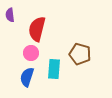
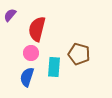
purple semicircle: rotated 48 degrees clockwise
brown pentagon: moved 1 px left
cyan rectangle: moved 2 px up
